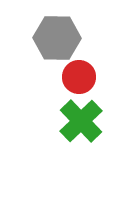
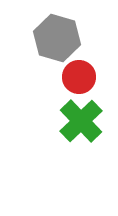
gray hexagon: rotated 15 degrees clockwise
